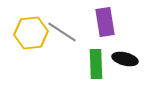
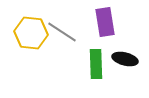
yellow hexagon: rotated 12 degrees clockwise
